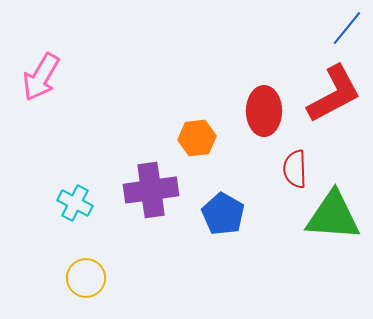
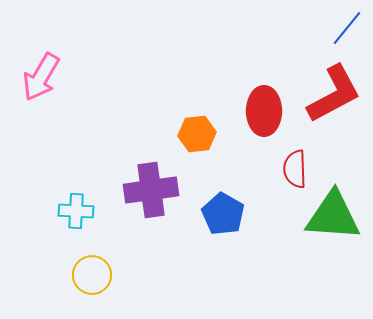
orange hexagon: moved 4 px up
cyan cross: moved 1 px right, 8 px down; rotated 24 degrees counterclockwise
yellow circle: moved 6 px right, 3 px up
